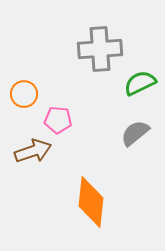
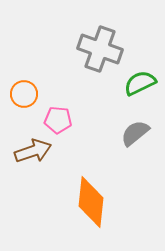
gray cross: rotated 24 degrees clockwise
